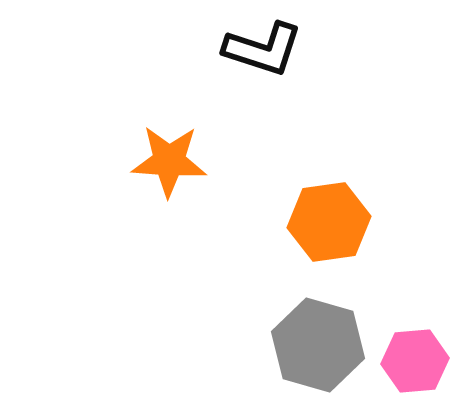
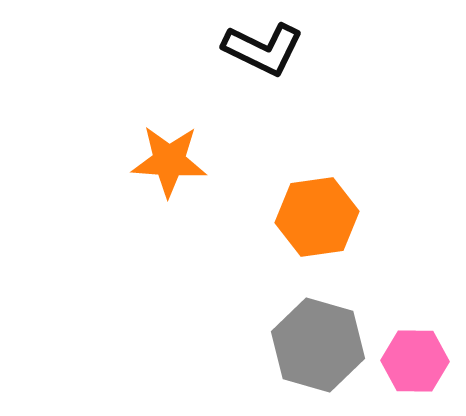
black L-shape: rotated 8 degrees clockwise
orange hexagon: moved 12 px left, 5 px up
pink hexagon: rotated 6 degrees clockwise
